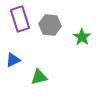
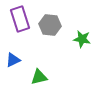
green star: moved 2 px down; rotated 24 degrees counterclockwise
